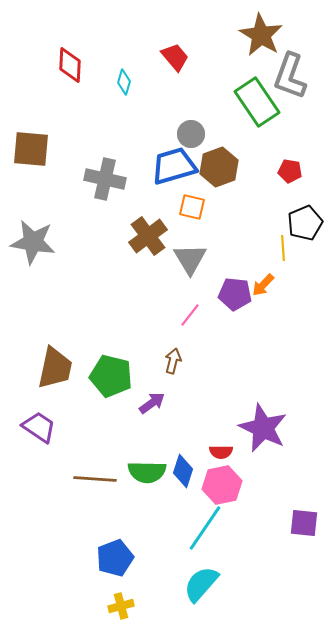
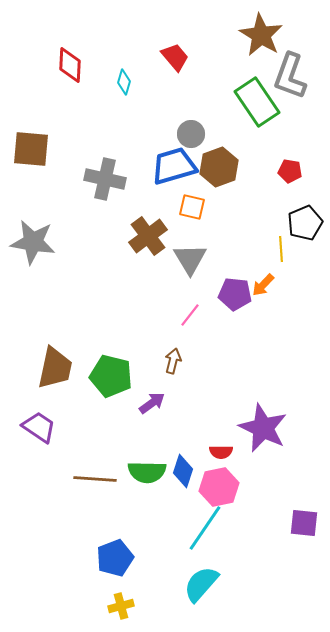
yellow line: moved 2 px left, 1 px down
pink hexagon: moved 3 px left, 2 px down
